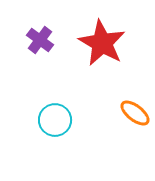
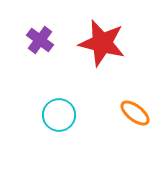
red star: rotated 15 degrees counterclockwise
cyan circle: moved 4 px right, 5 px up
